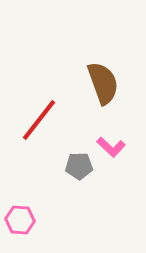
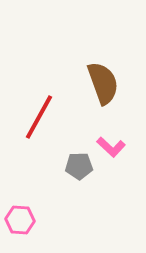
red line: moved 3 px up; rotated 9 degrees counterclockwise
